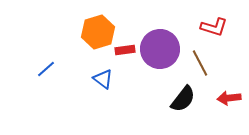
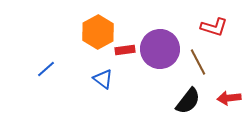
orange hexagon: rotated 12 degrees counterclockwise
brown line: moved 2 px left, 1 px up
black semicircle: moved 5 px right, 2 px down
